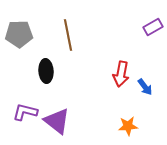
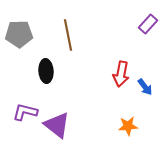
purple rectangle: moved 5 px left, 3 px up; rotated 18 degrees counterclockwise
purple triangle: moved 4 px down
